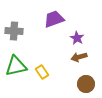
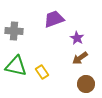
brown arrow: moved 1 px right, 1 px down; rotated 21 degrees counterclockwise
green triangle: rotated 25 degrees clockwise
